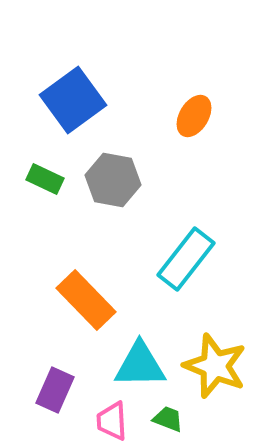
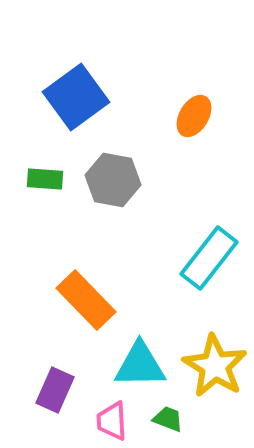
blue square: moved 3 px right, 3 px up
green rectangle: rotated 21 degrees counterclockwise
cyan rectangle: moved 23 px right, 1 px up
yellow star: rotated 10 degrees clockwise
